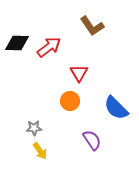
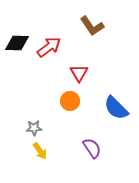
purple semicircle: moved 8 px down
